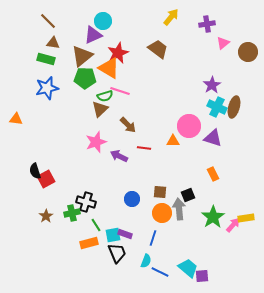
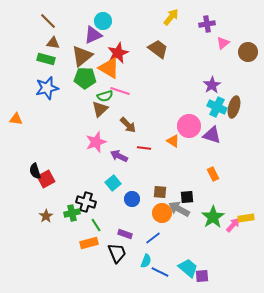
purple triangle at (213, 138): moved 1 px left, 3 px up
orange triangle at (173, 141): rotated 32 degrees clockwise
black square at (188, 195): moved 1 px left, 2 px down; rotated 16 degrees clockwise
gray arrow at (179, 209): rotated 55 degrees counterclockwise
cyan square at (113, 235): moved 52 px up; rotated 28 degrees counterclockwise
blue line at (153, 238): rotated 35 degrees clockwise
